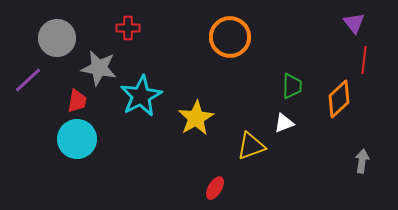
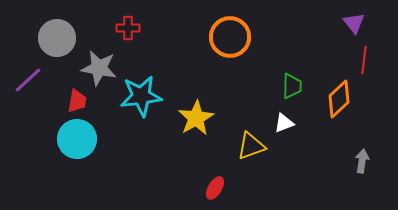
cyan star: rotated 21 degrees clockwise
